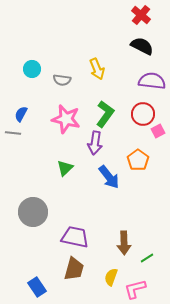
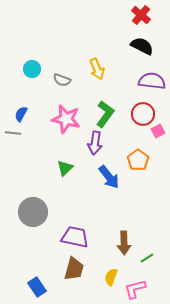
gray semicircle: rotated 12 degrees clockwise
